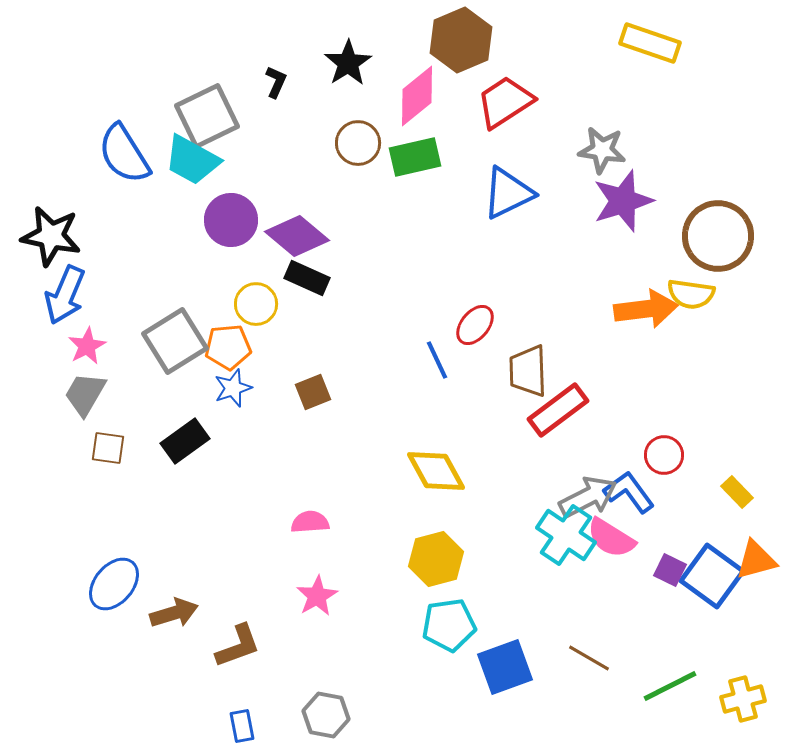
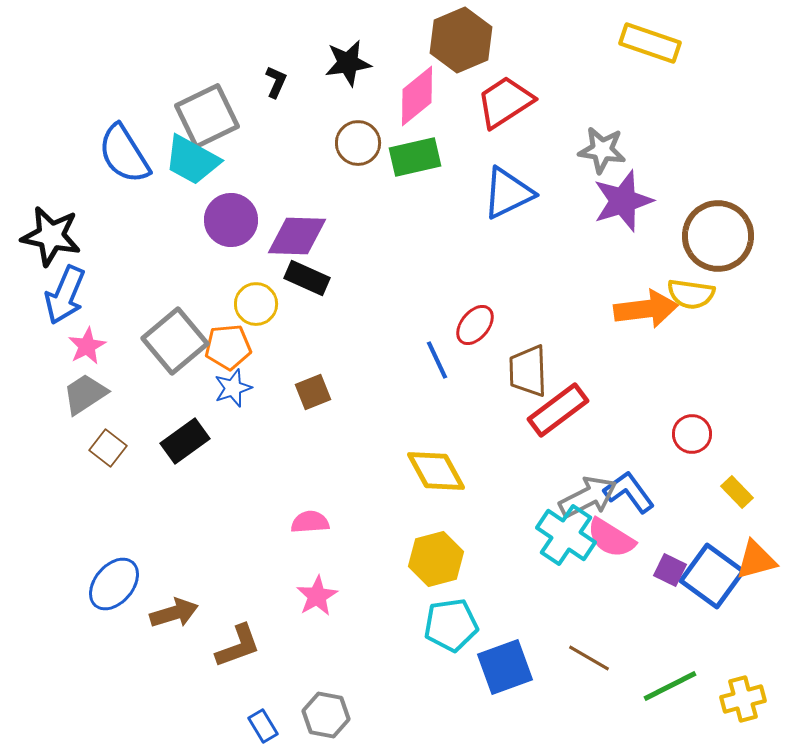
black star at (348, 63): rotated 24 degrees clockwise
purple diamond at (297, 236): rotated 38 degrees counterclockwise
gray square at (175, 341): rotated 8 degrees counterclockwise
gray trapezoid at (85, 394): rotated 27 degrees clockwise
brown square at (108, 448): rotated 30 degrees clockwise
red circle at (664, 455): moved 28 px right, 21 px up
cyan pentagon at (449, 625): moved 2 px right
blue rectangle at (242, 726): moved 21 px right; rotated 20 degrees counterclockwise
